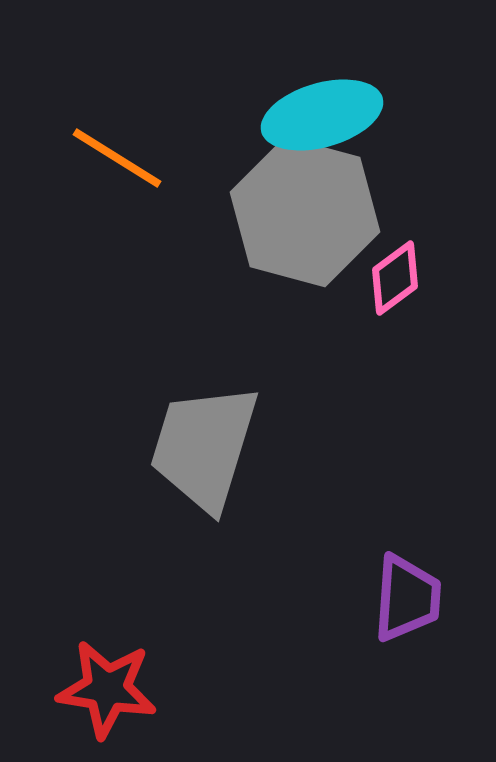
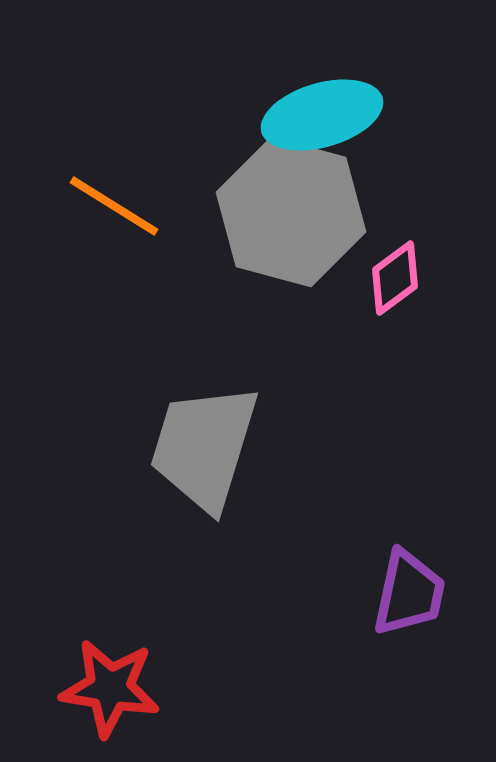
orange line: moved 3 px left, 48 px down
gray hexagon: moved 14 px left
purple trapezoid: moved 2 px right, 5 px up; rotated 8 degrees clockwise
red star: moved 3 px right, 1 px up
